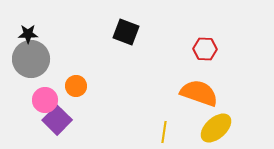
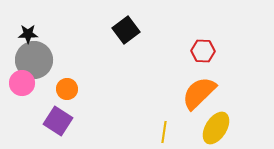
black square: moved 2 px up; rotated 32 degrees clockwise
red hexagon: moved 2 px left, 2 px down
gray circle: moved 3 px right, 1 px down
orange circle: moved 9 px left, 3 px down
orange semicircle: rotated 63 degrees counterclockwise
pink circle: moved 23 px left, 17 px up
purple square: moved 1 px right, 1 px down; rotated 12 degrees counterclockwise
yellow ellipse: rotated 16 degrees counterclockwise
